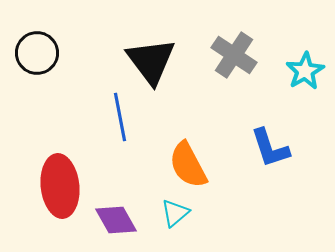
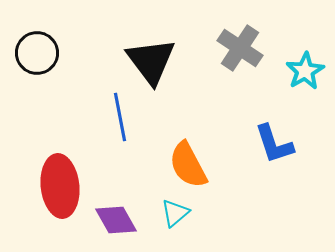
gray cross: moved 6 px right, 7 px up
blue L-shape: moved 4 px right, 4 px up
